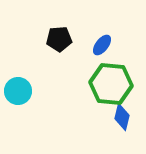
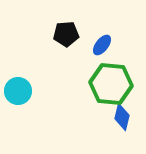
black pentagon: moved 7 px right, 5 px up
